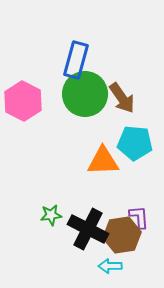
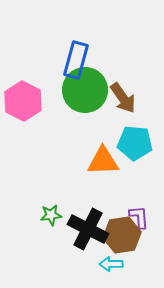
green circle: moved 4 px up
brown arrow: moved 1 px right
cyan arrow: moved 1 px right, 2 px up
